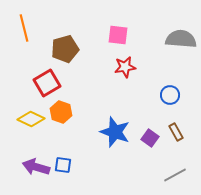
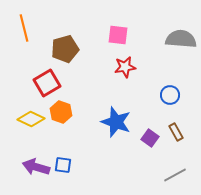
blue star: moved 1 px right, 10 px up
